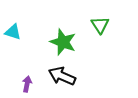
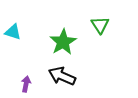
green star: rotated 20 degrees clockwise
purple arrow: moved 1 px left
